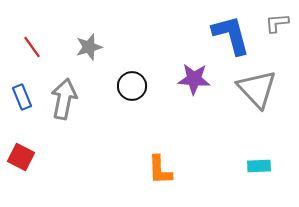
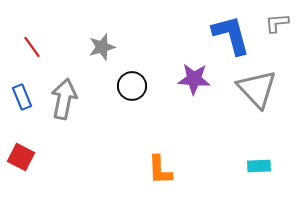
gray star: moved 13 px right
